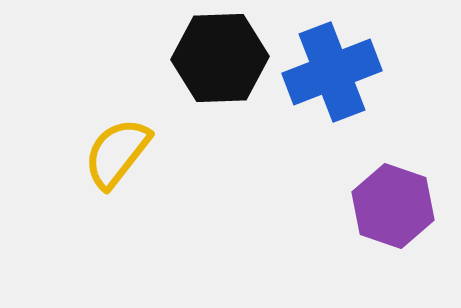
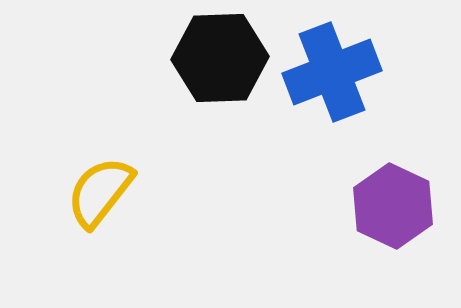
yellow semicircle: moved 17 px left, 39 px down
purple hexagon: rotated 6 degrees clockwise
